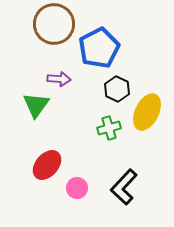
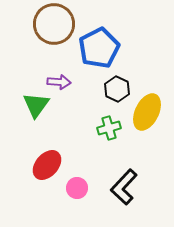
purple arrow: moved 3 px down
